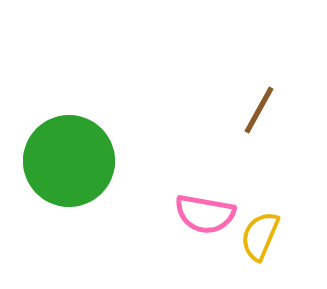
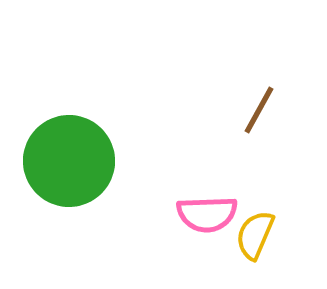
pink semicircle: moved 2 px right; rotated 12 degrees counterclockwise
yellow semicircle: moved 5 px left, 1 px up
